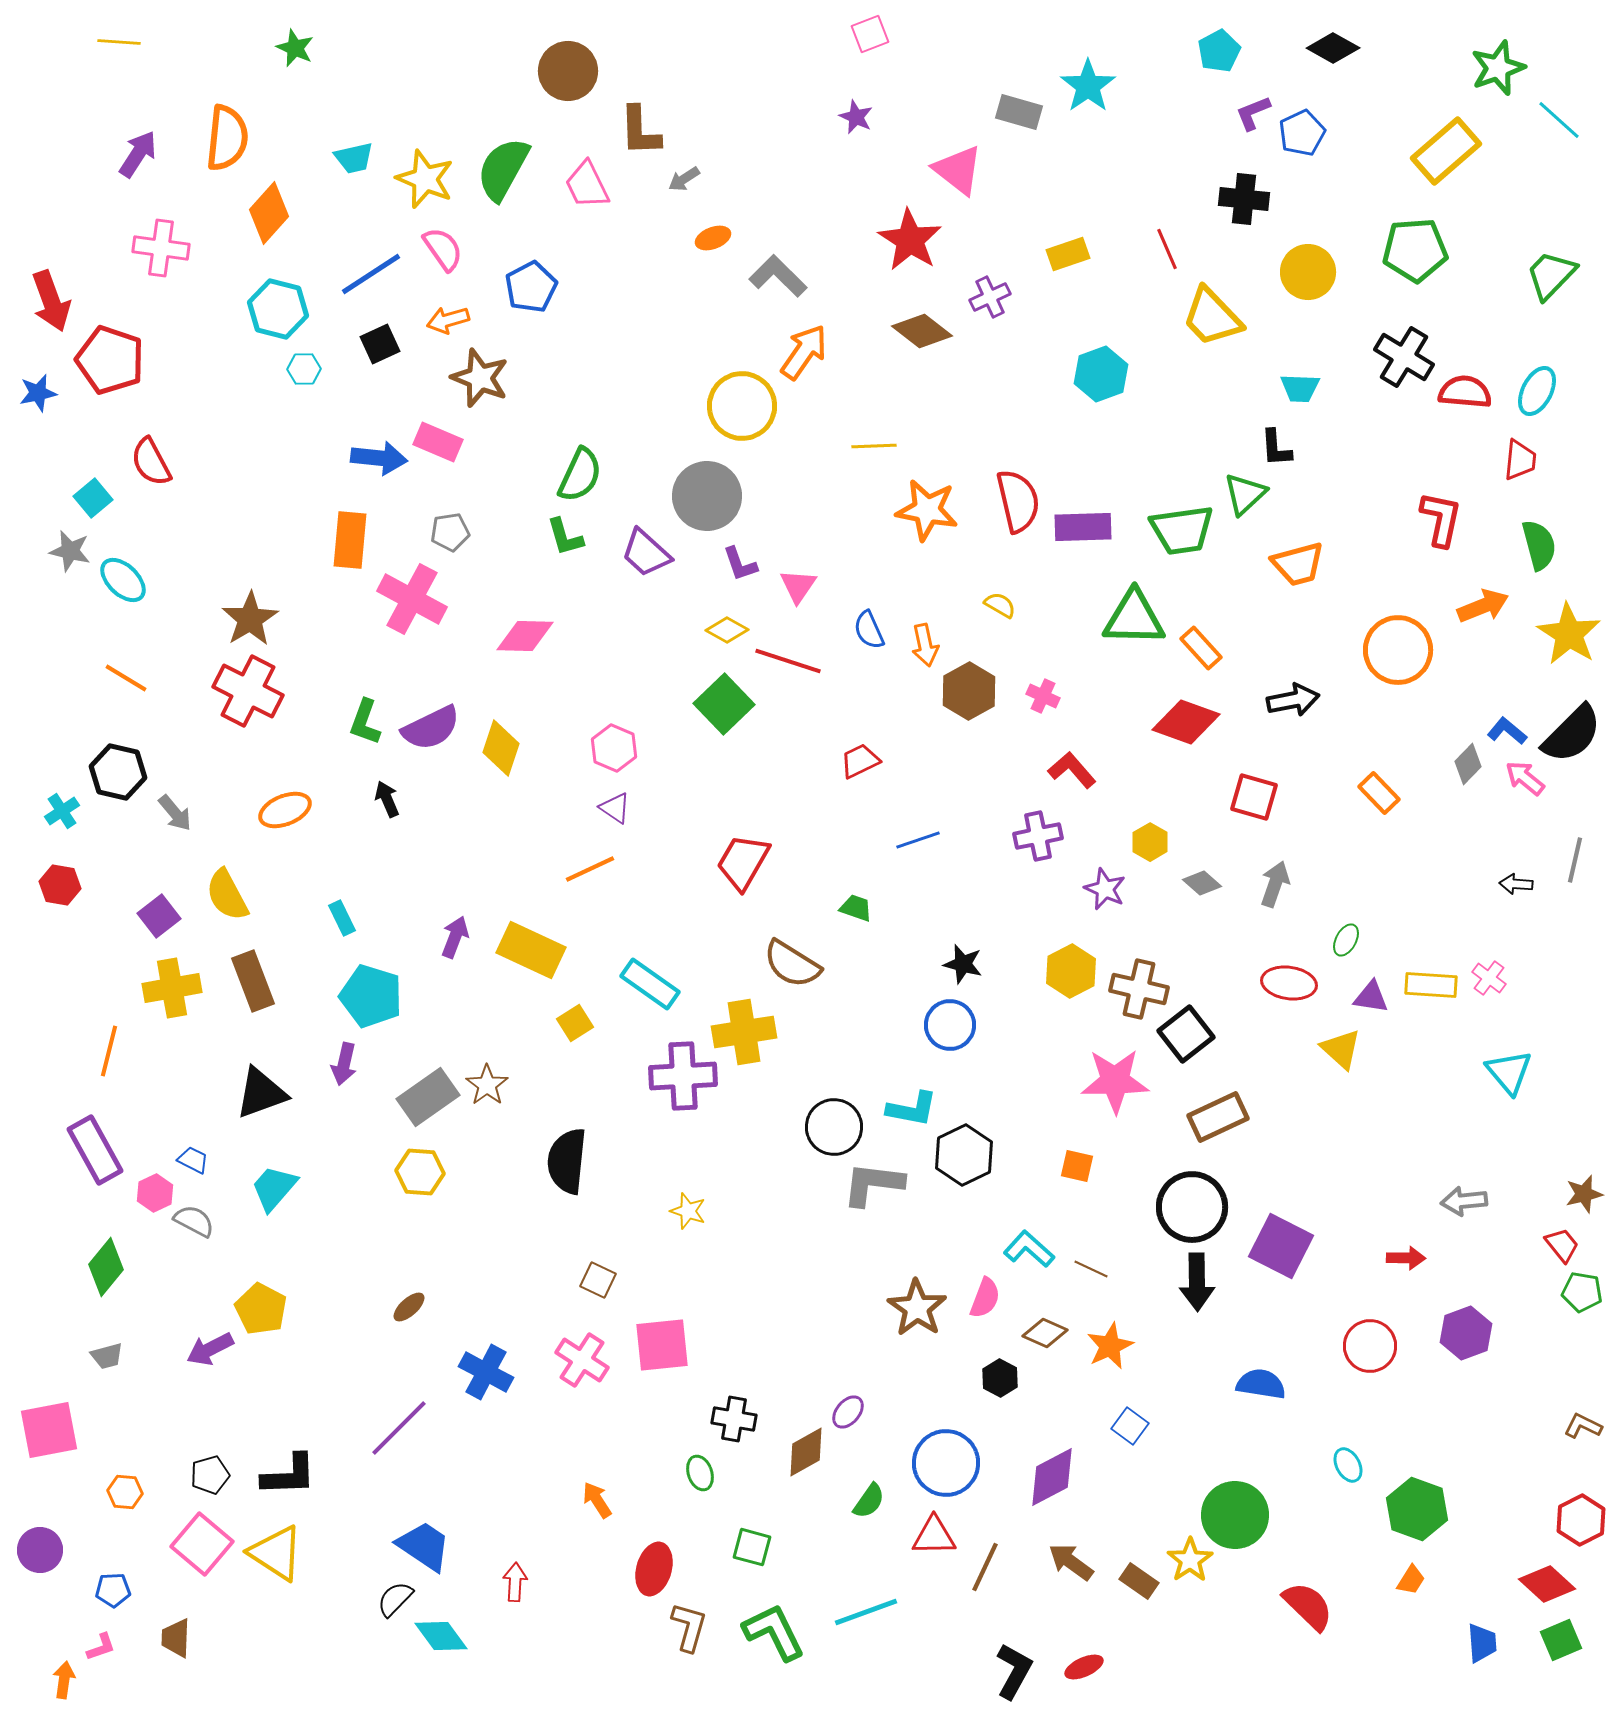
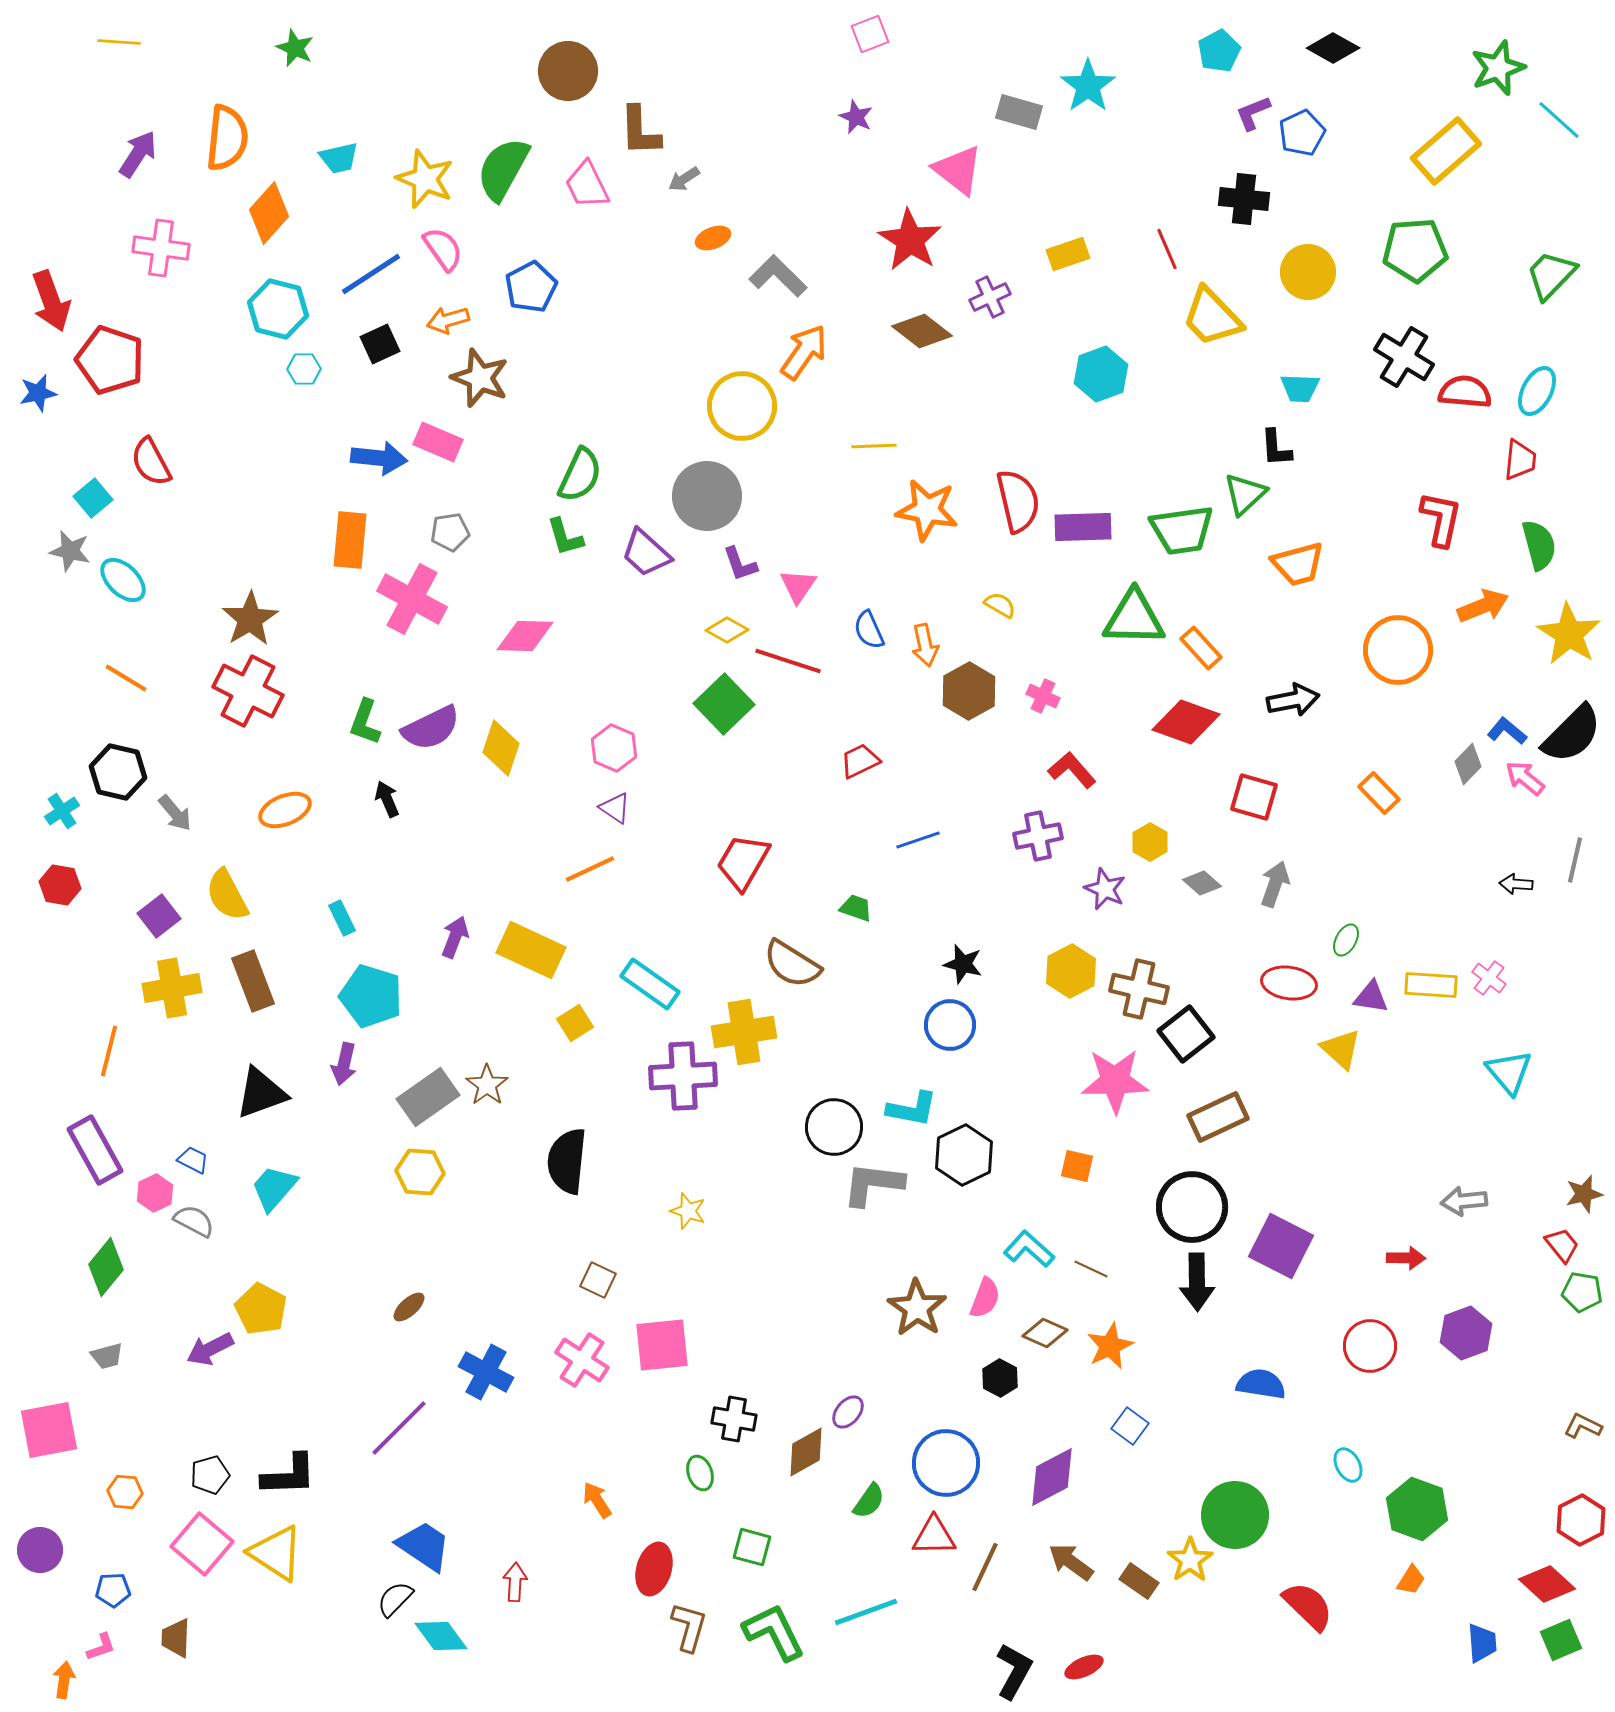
cyan trapezoid at (354, 158): moved 15 px left
